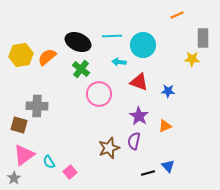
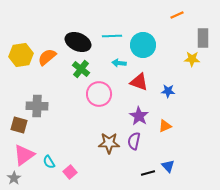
cyan arrow: moved 1 px down
brown star: moved 5 px up; rotated 20 degrees clockwise
